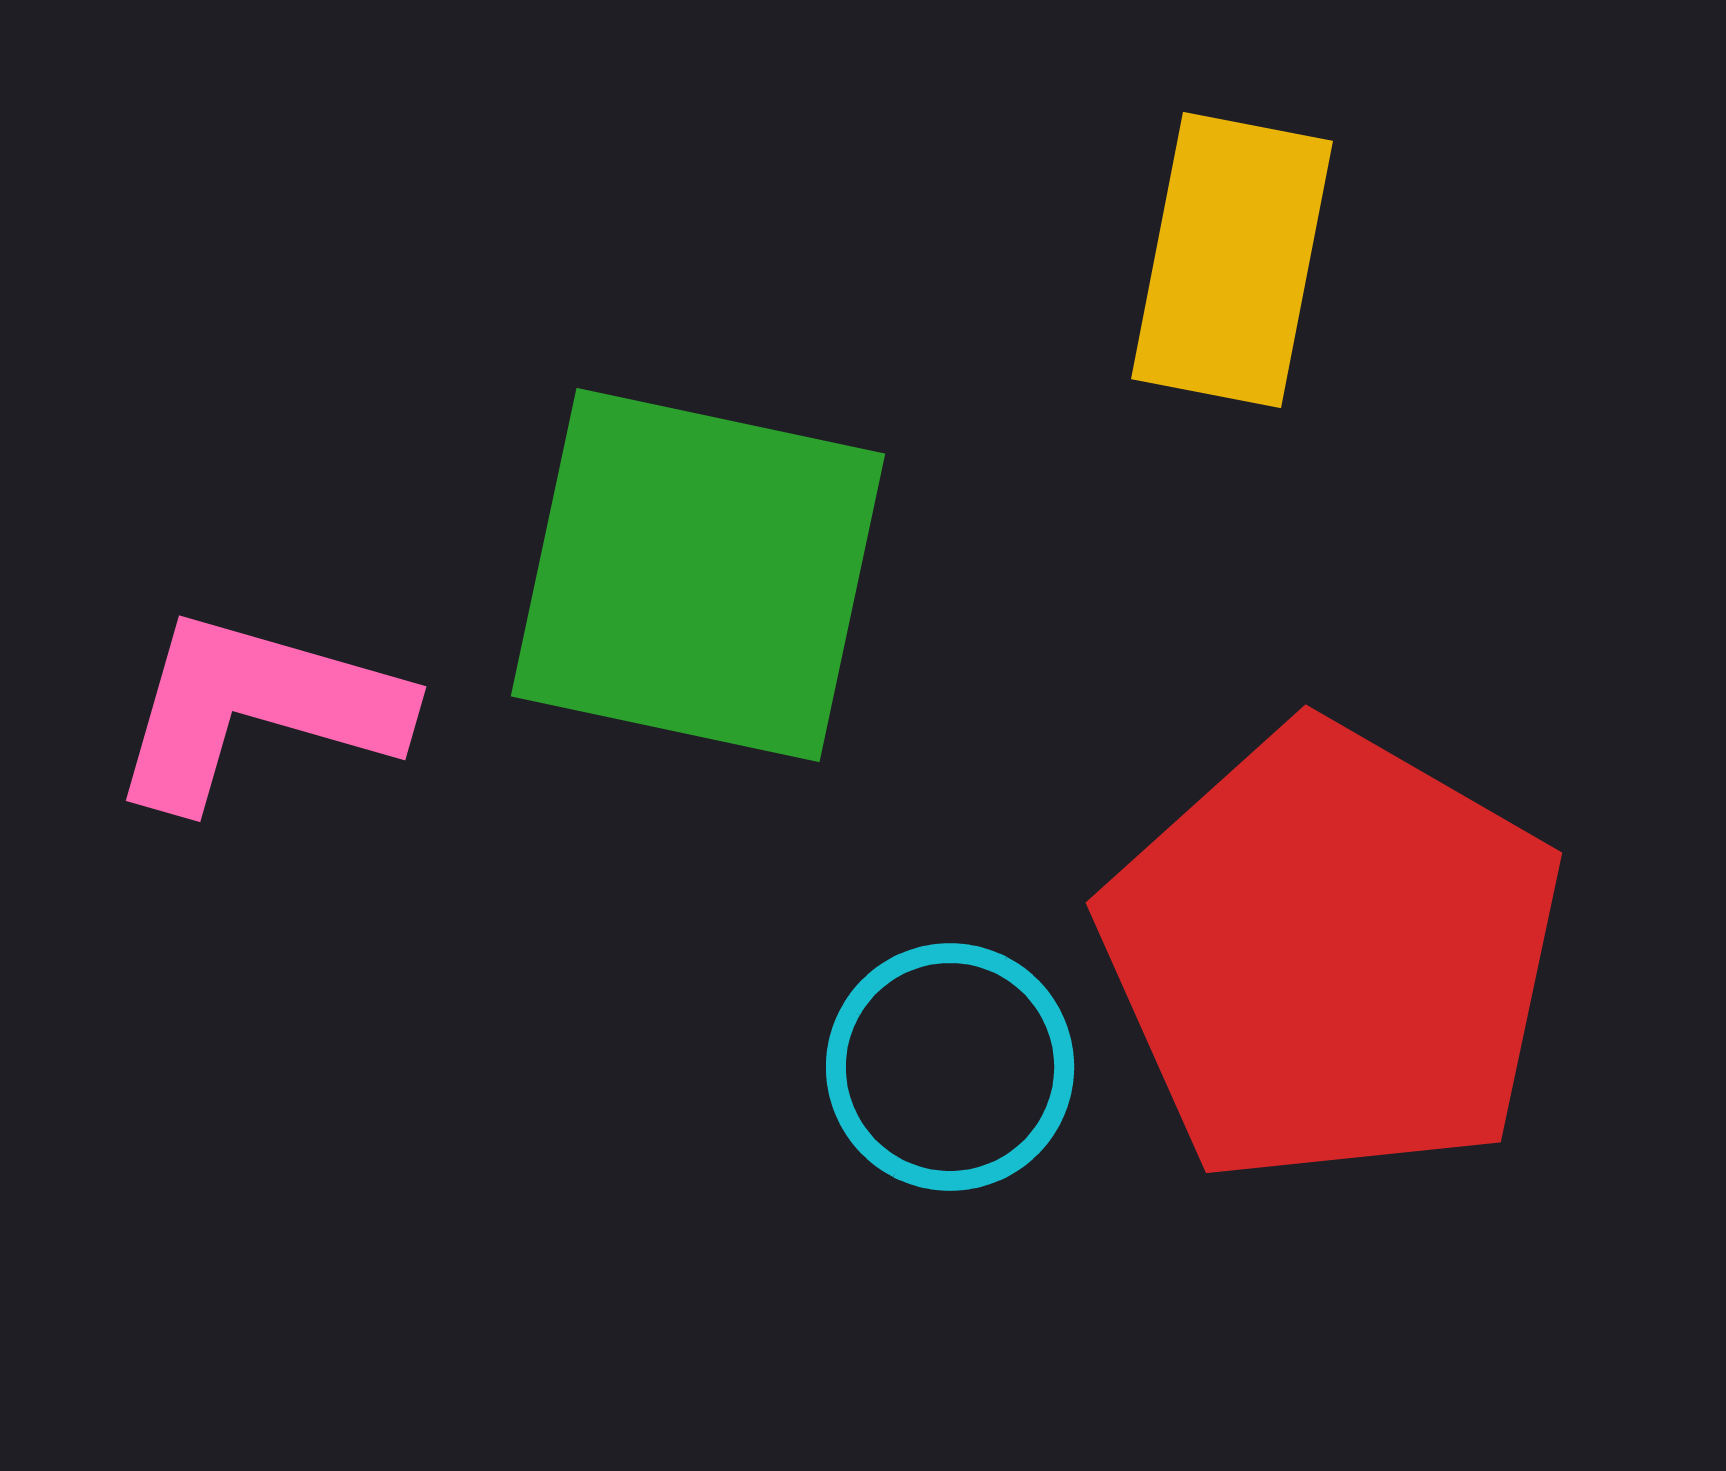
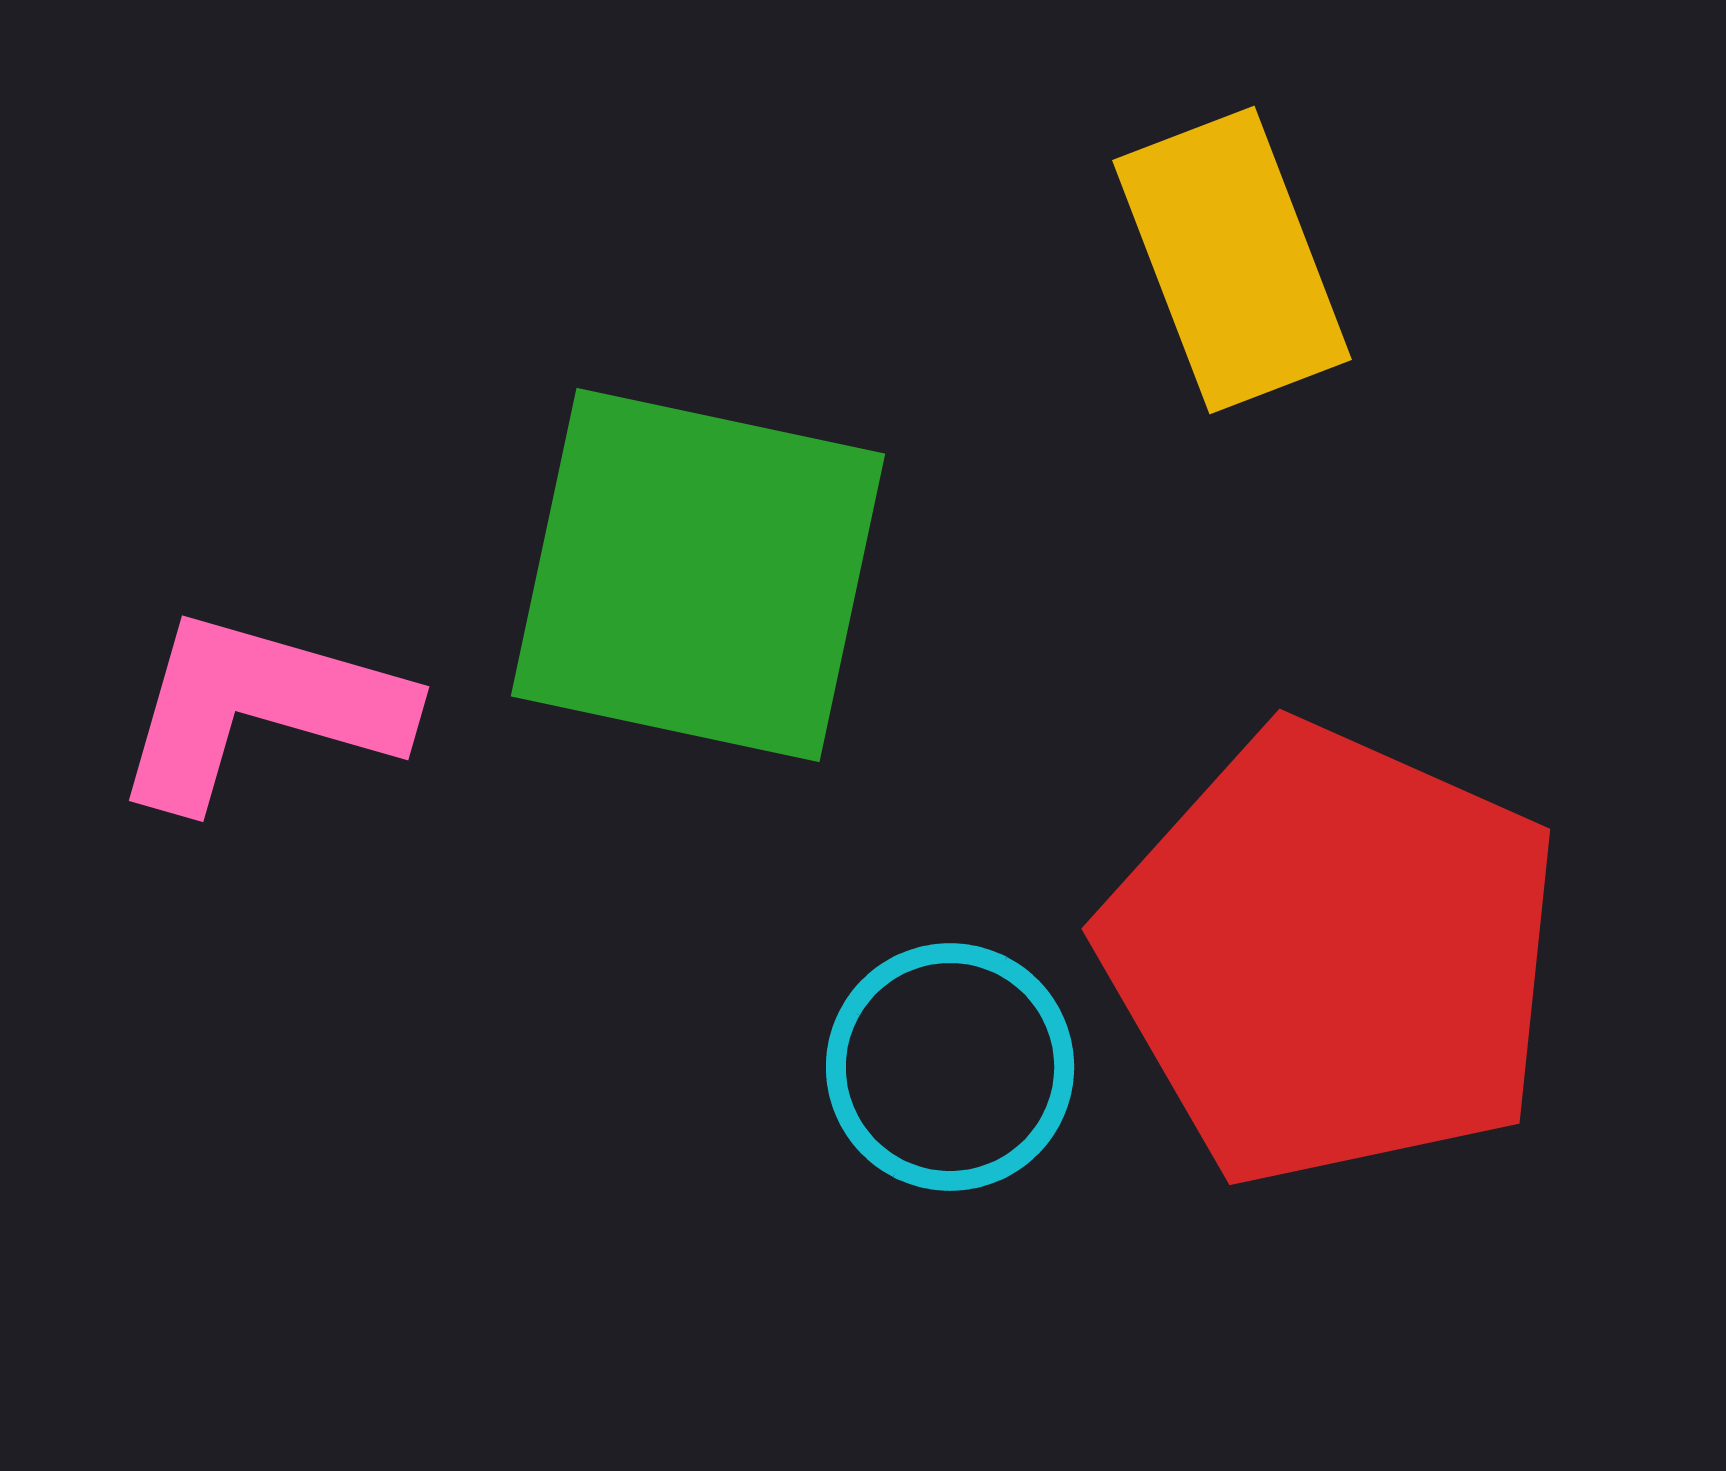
yellow rectangle: rotated 32 degrees counterclockwise
pink L-shape: moved 3 px right
red pentagon: rotated 6 degrees counterclockwise
